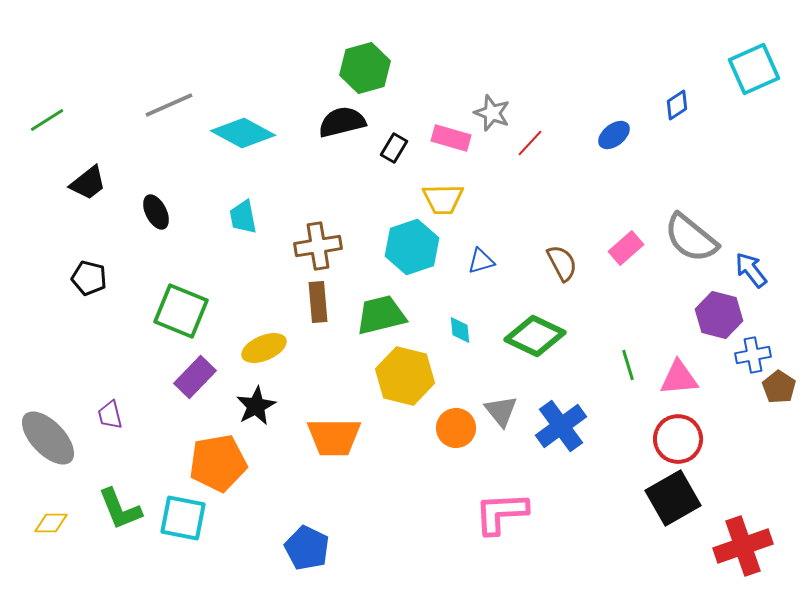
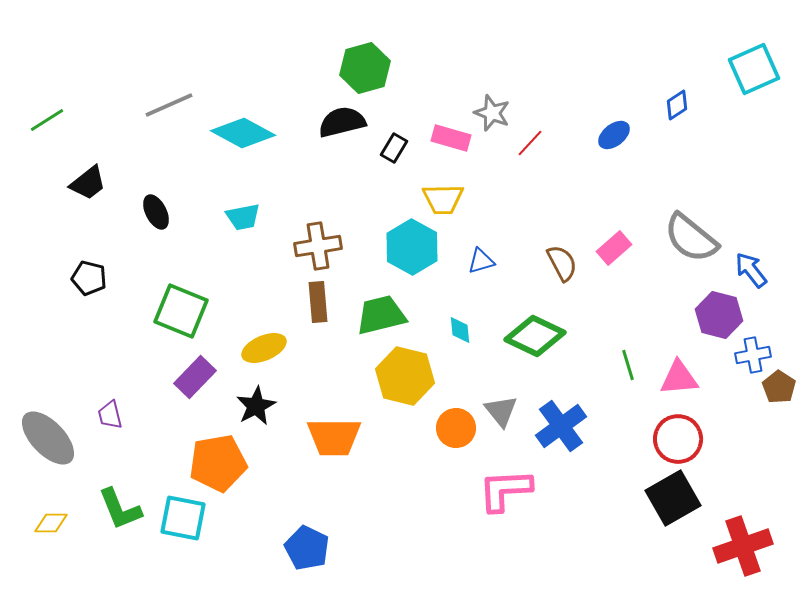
cyan trapezoid at (243, 217): rotated 90 degrees counterclockwise
cyan hexagon at (412, 247): rotated 12 degrees counterclockwise
pink rectangle at (626, 248): moved 12 px left
pink L-shape at (501, 513): moved 4 px right, 23 px up
